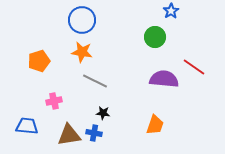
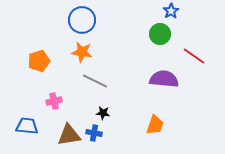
green circle: moved 5 px right, 3 px up
red line: moved 11 px up
